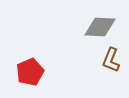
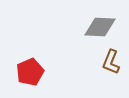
brown L-shape: moved 2 px down
